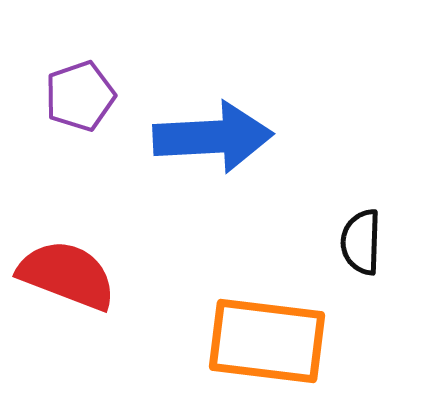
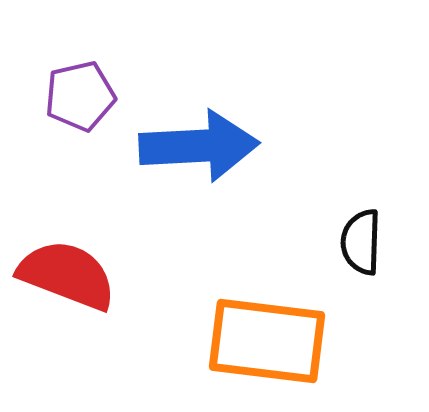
purple pentagon: rotated 6 degrees clockwise
blue arrow: moved 14 px left, 9 px down
